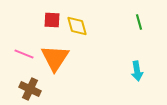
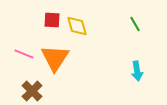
green line: moved 4 px left, 2 px down; rotated 14 degrees counterclockwise
brown cross: moved 2 px right, 2 px down; rotated 20 degrees clockwise
